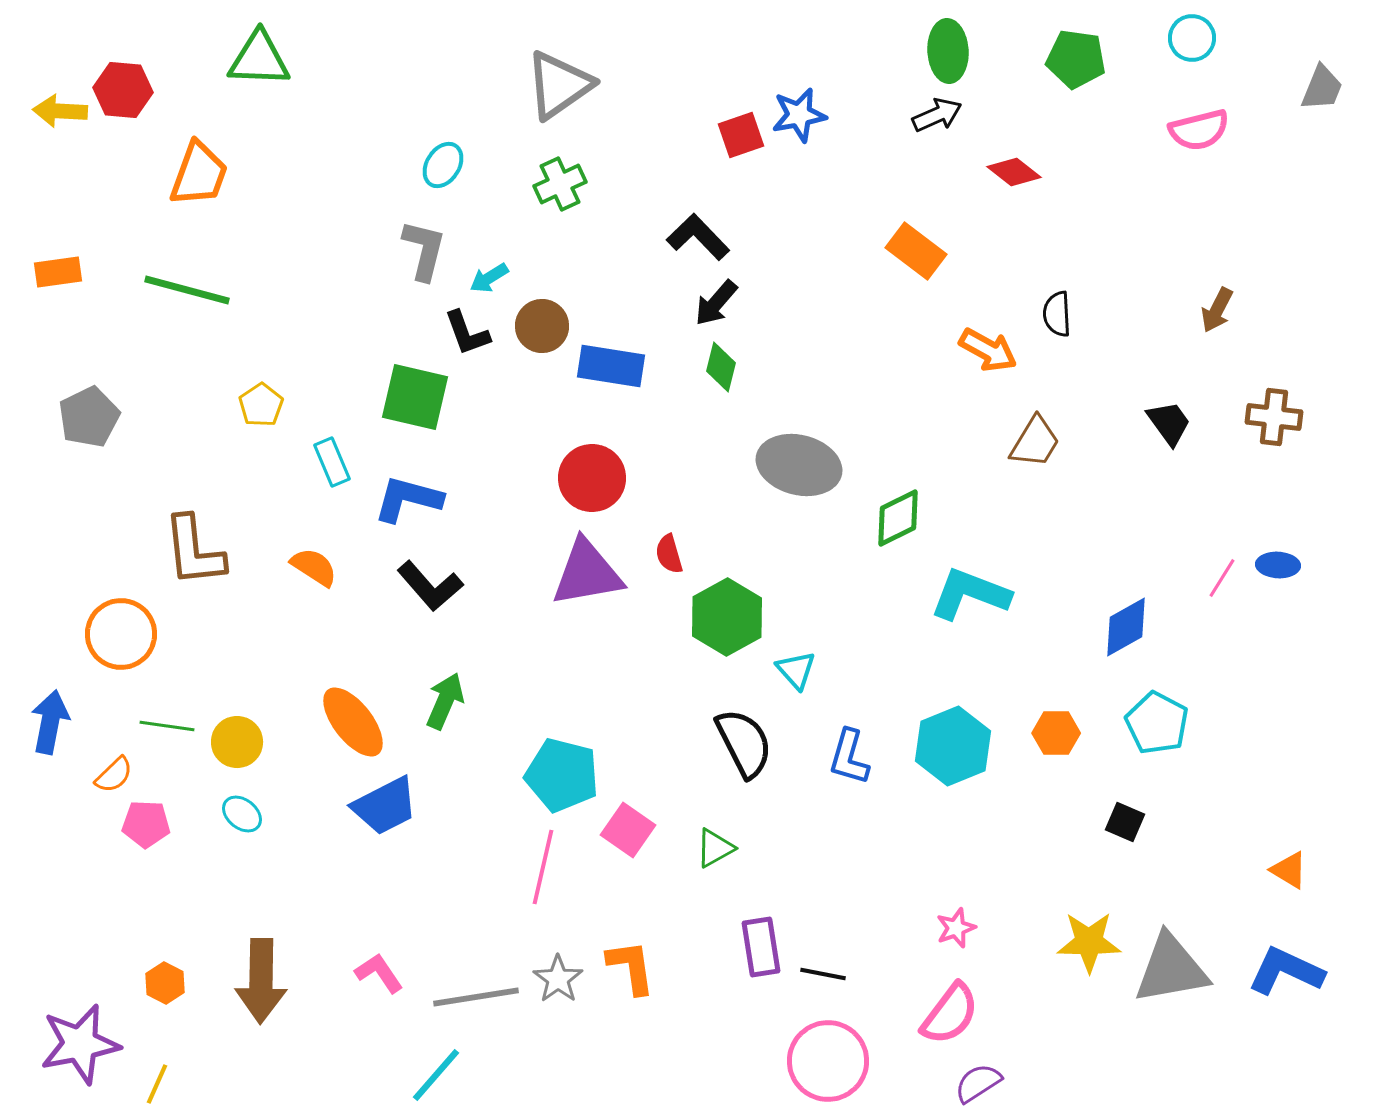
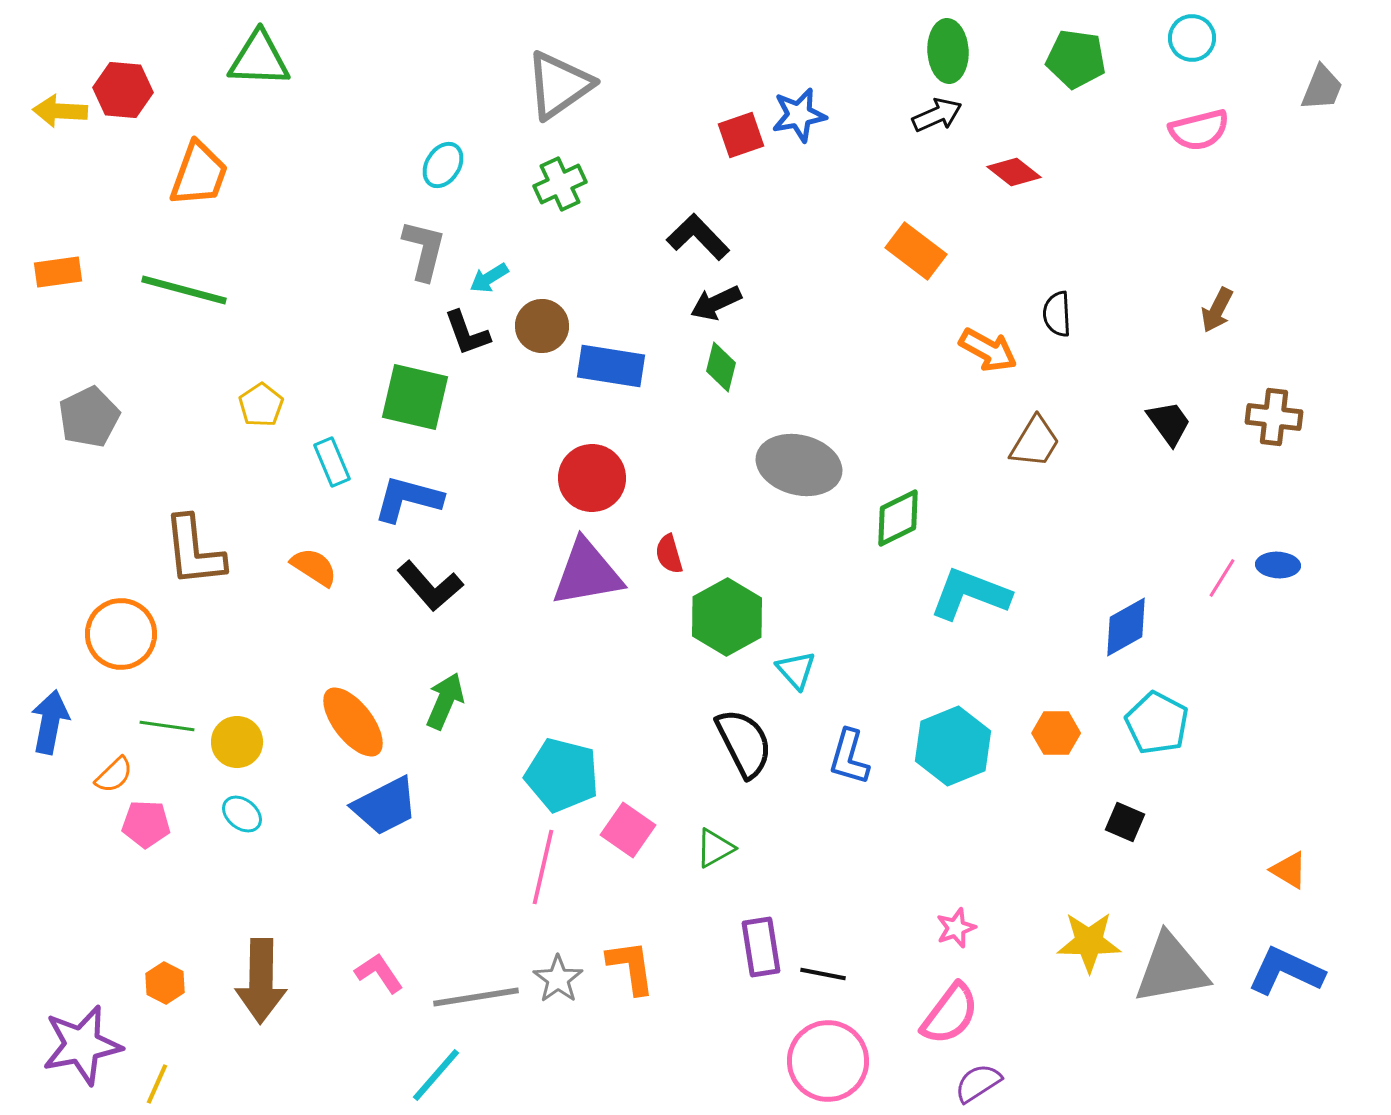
green line at (187, 290): moved 3 px left
black arrow at (716, 303): rotated 24 degrees clockwise
purple star at (80, 1044): moved 2 px right, 1 px down
